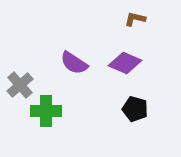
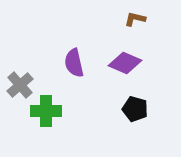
purple semicircle: rotated 44 degrees clockwise
